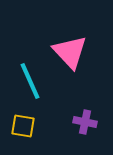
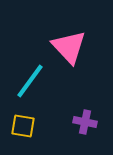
pink triangle: moved 1 px left, 5 px up
cyan line: rotated 60 degrees clockwise
